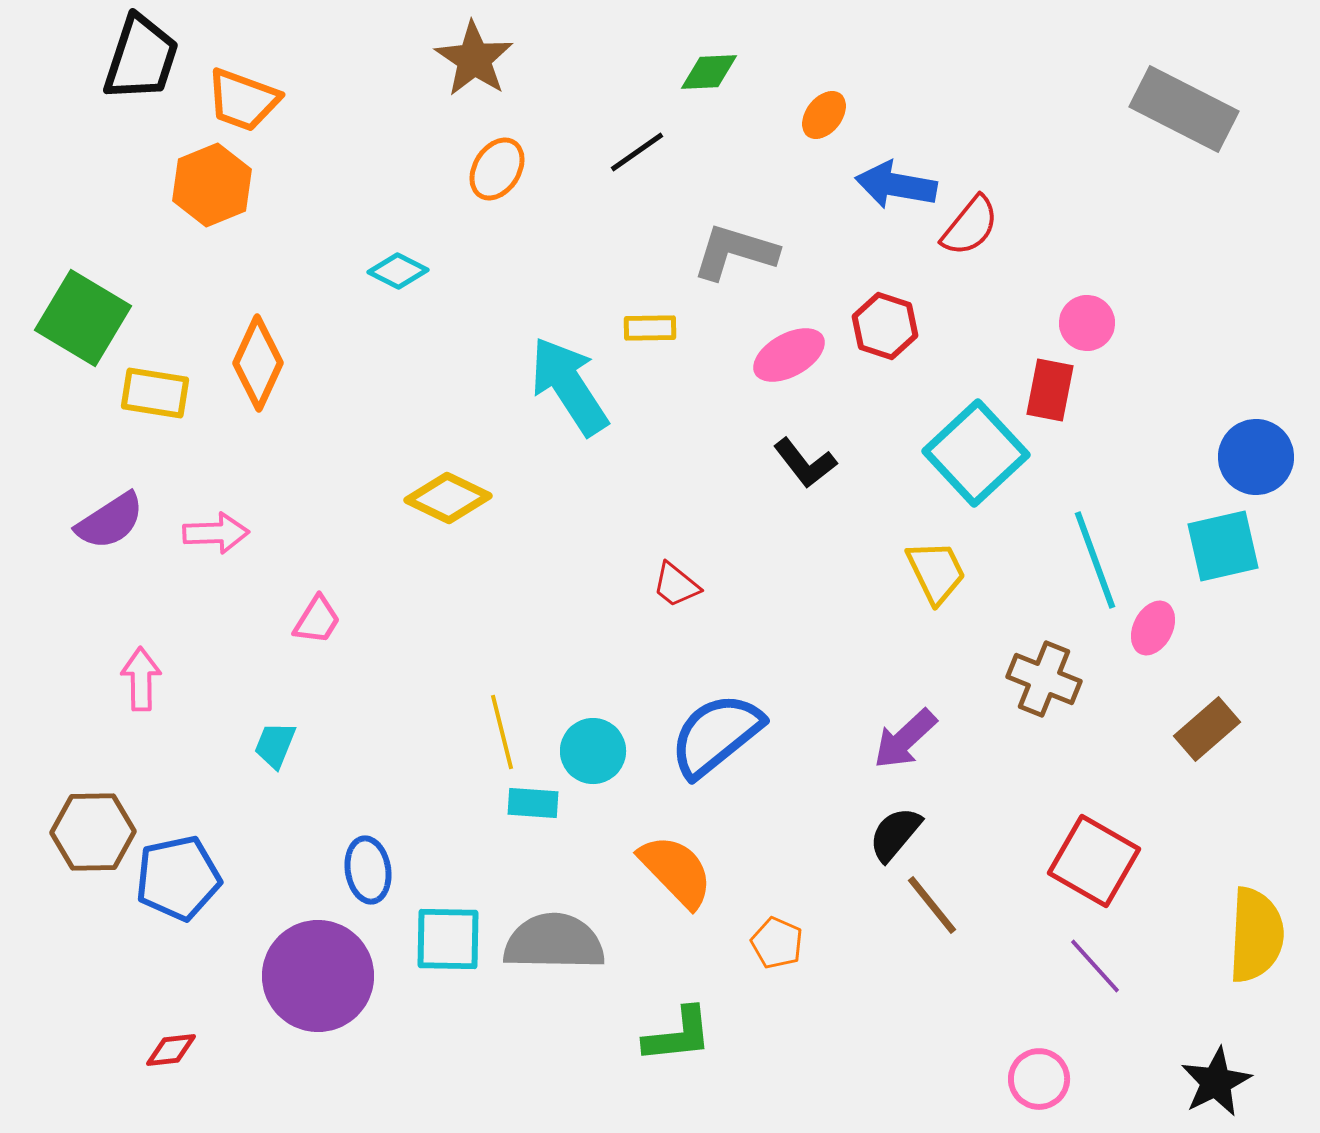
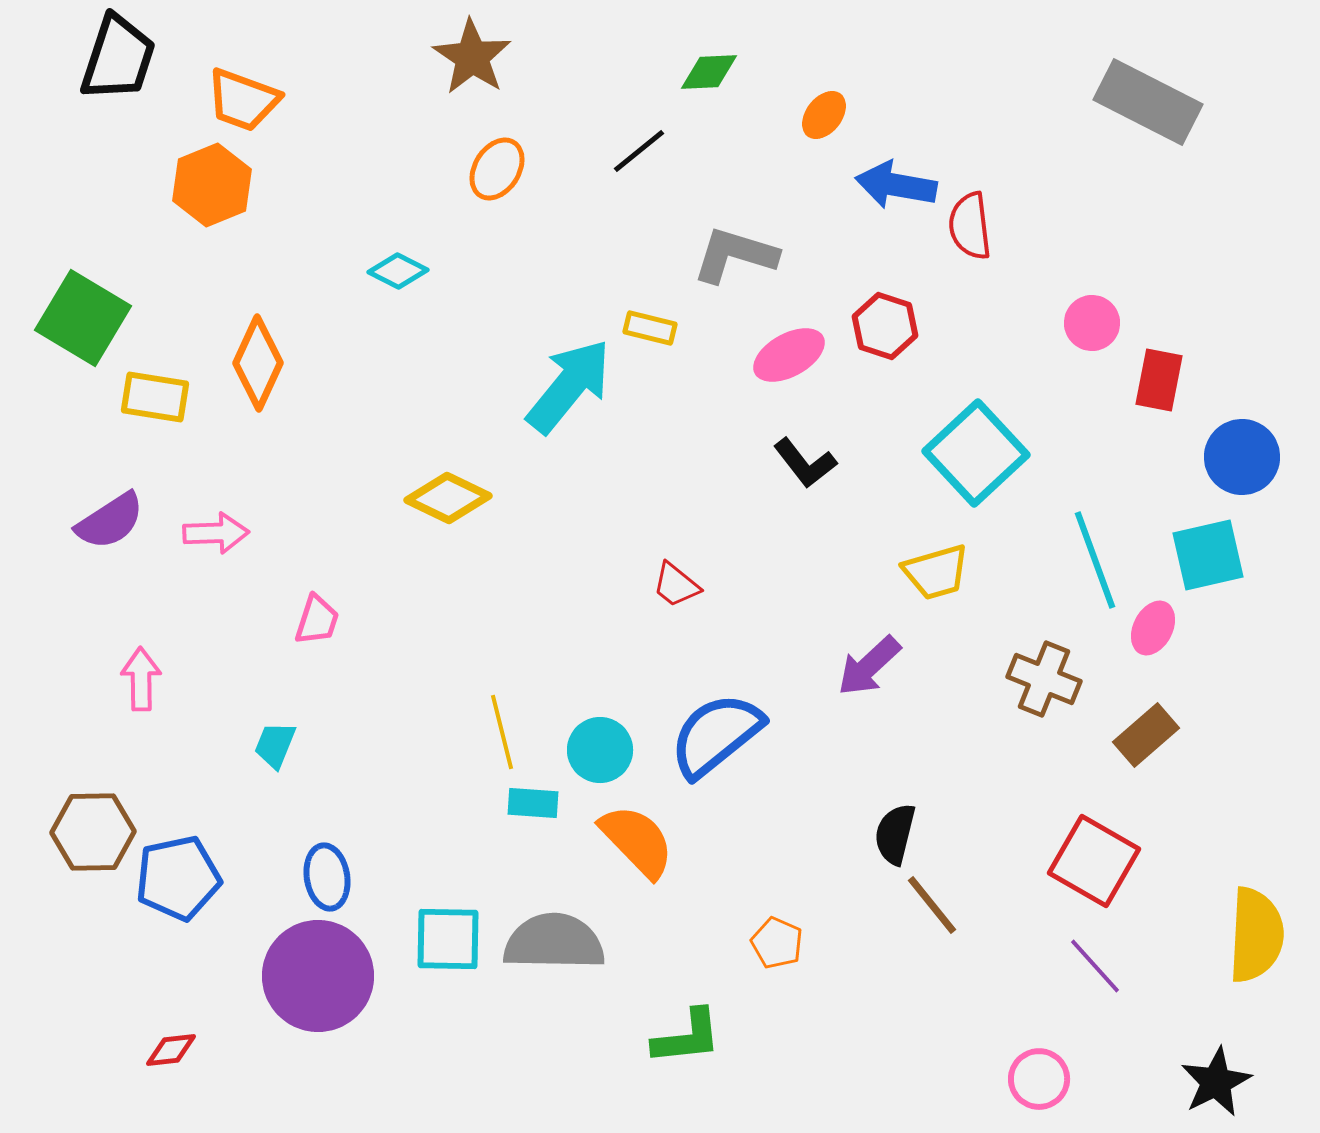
black trapezoid at (141, 58): moved 23 px left
brown star at (474, 59): moved 2 px left, 2 px up
gray rectangle at (1184, 109): moved 36 px left, 7 px up
black line at (637, 152): moved 2 px right, 1 px up; rotated 4 degrees counterclockwise
red semicircle at (970, 226): rotated 134 degrees clockwise
gray L-shape at (735, 252): moved 3 px down
pink circle at (1087, 323): moved 5 px right
yellow rectangle at (650, 328): rotated 15 degrees clockwise
cyan arrow at (569, 386): rotated 72 degrees clockwise
red rectangle at (1050, 390): moved 109 px right, 10 px up
yellow rectangle at (155, 393): moved 4 px down
blue circle at (1256, 457): moved 14 px left
cyan square at (1223, 546): moved 15 px left, 9 px down
yellow trapezoid at (936, 572): rotated 100 degrees clockwise
pink trapezoid at (317, 620): rotated 14 degrees counterclockwise
brown rectangle at (1207, 729): moved 61 px left, 6 px down
purple arrow at (905, 739): moved 36 px left, 73 px up
cyan circle at (593, 751): moved 7 px right, 1 px up
black semicircle at (895, 834): rotated 26 degrees counterclockwise
blue ellipse at (368, 870): moved 41 px left, 7 px down
orange semicircle at (676, 871): moved 39 px left, 30 px up
green L-shape at (678, 1035): moved 9 px right, 2 px down
